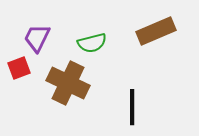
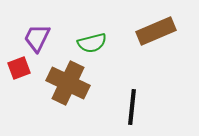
black line: rotated 6 degrees clockwise
